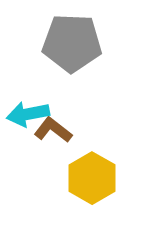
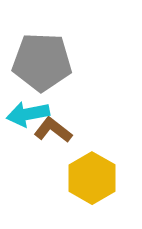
gray pentagon: moved 30 px left, 19 px down
